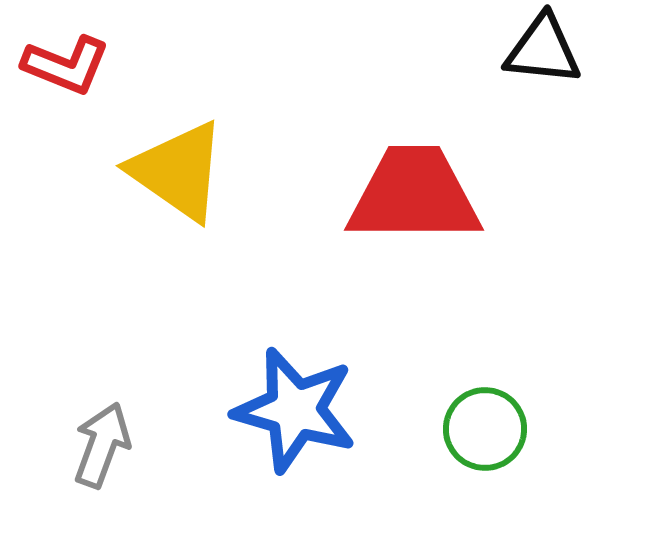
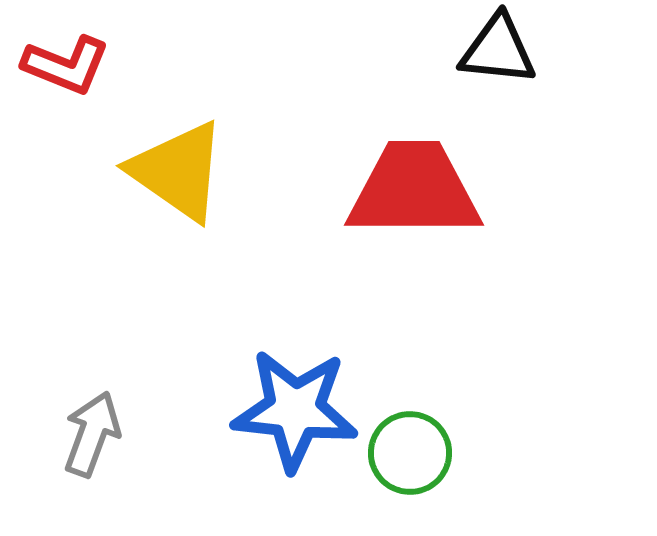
black triangle: moved 45 px left
red trapezoid: moved 5 px up
blue star: rotated 10 degrees counterclockwise
green circle: moved 75 px left, 24 px down
gray arrow: moved 10 px left, 11 px up
